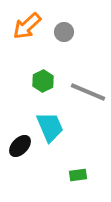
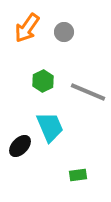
orange arrow: moved 2 px down; rotated 12 degrees counterclockwise
